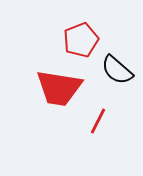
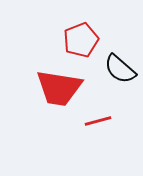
black semicircle: moved 3 px right, 1 px up
red line: rotated 48 degrees clockwise
